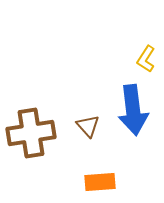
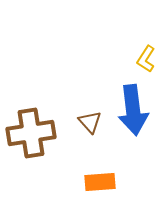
brown triangle: moved 2 px right, 4 px up
